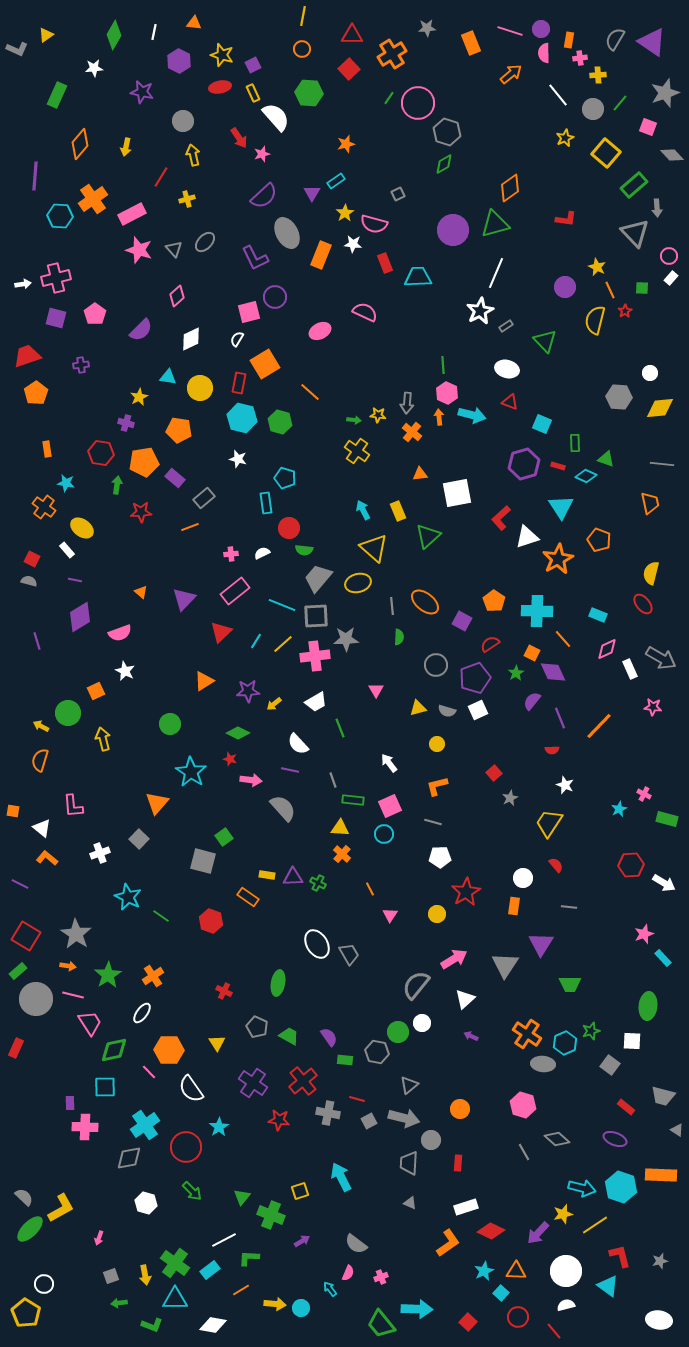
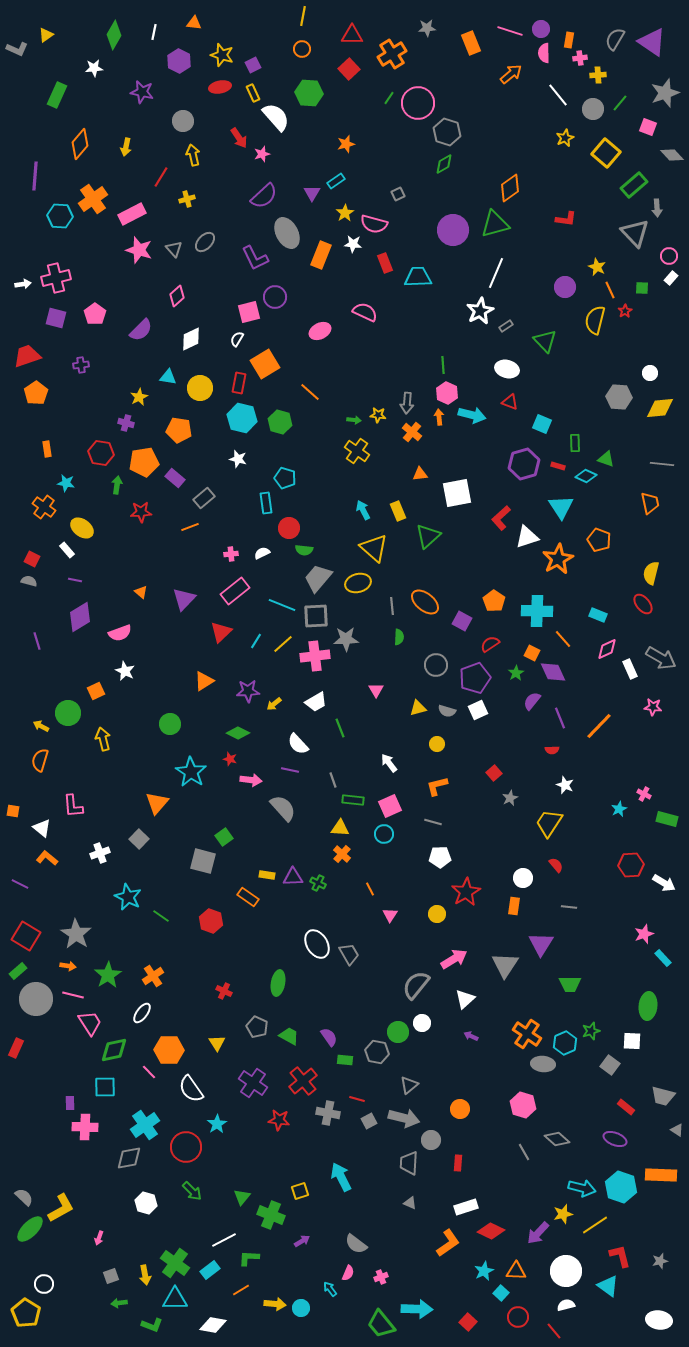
cyan star at (219, 1127): moved 2 px left, 3 px up
